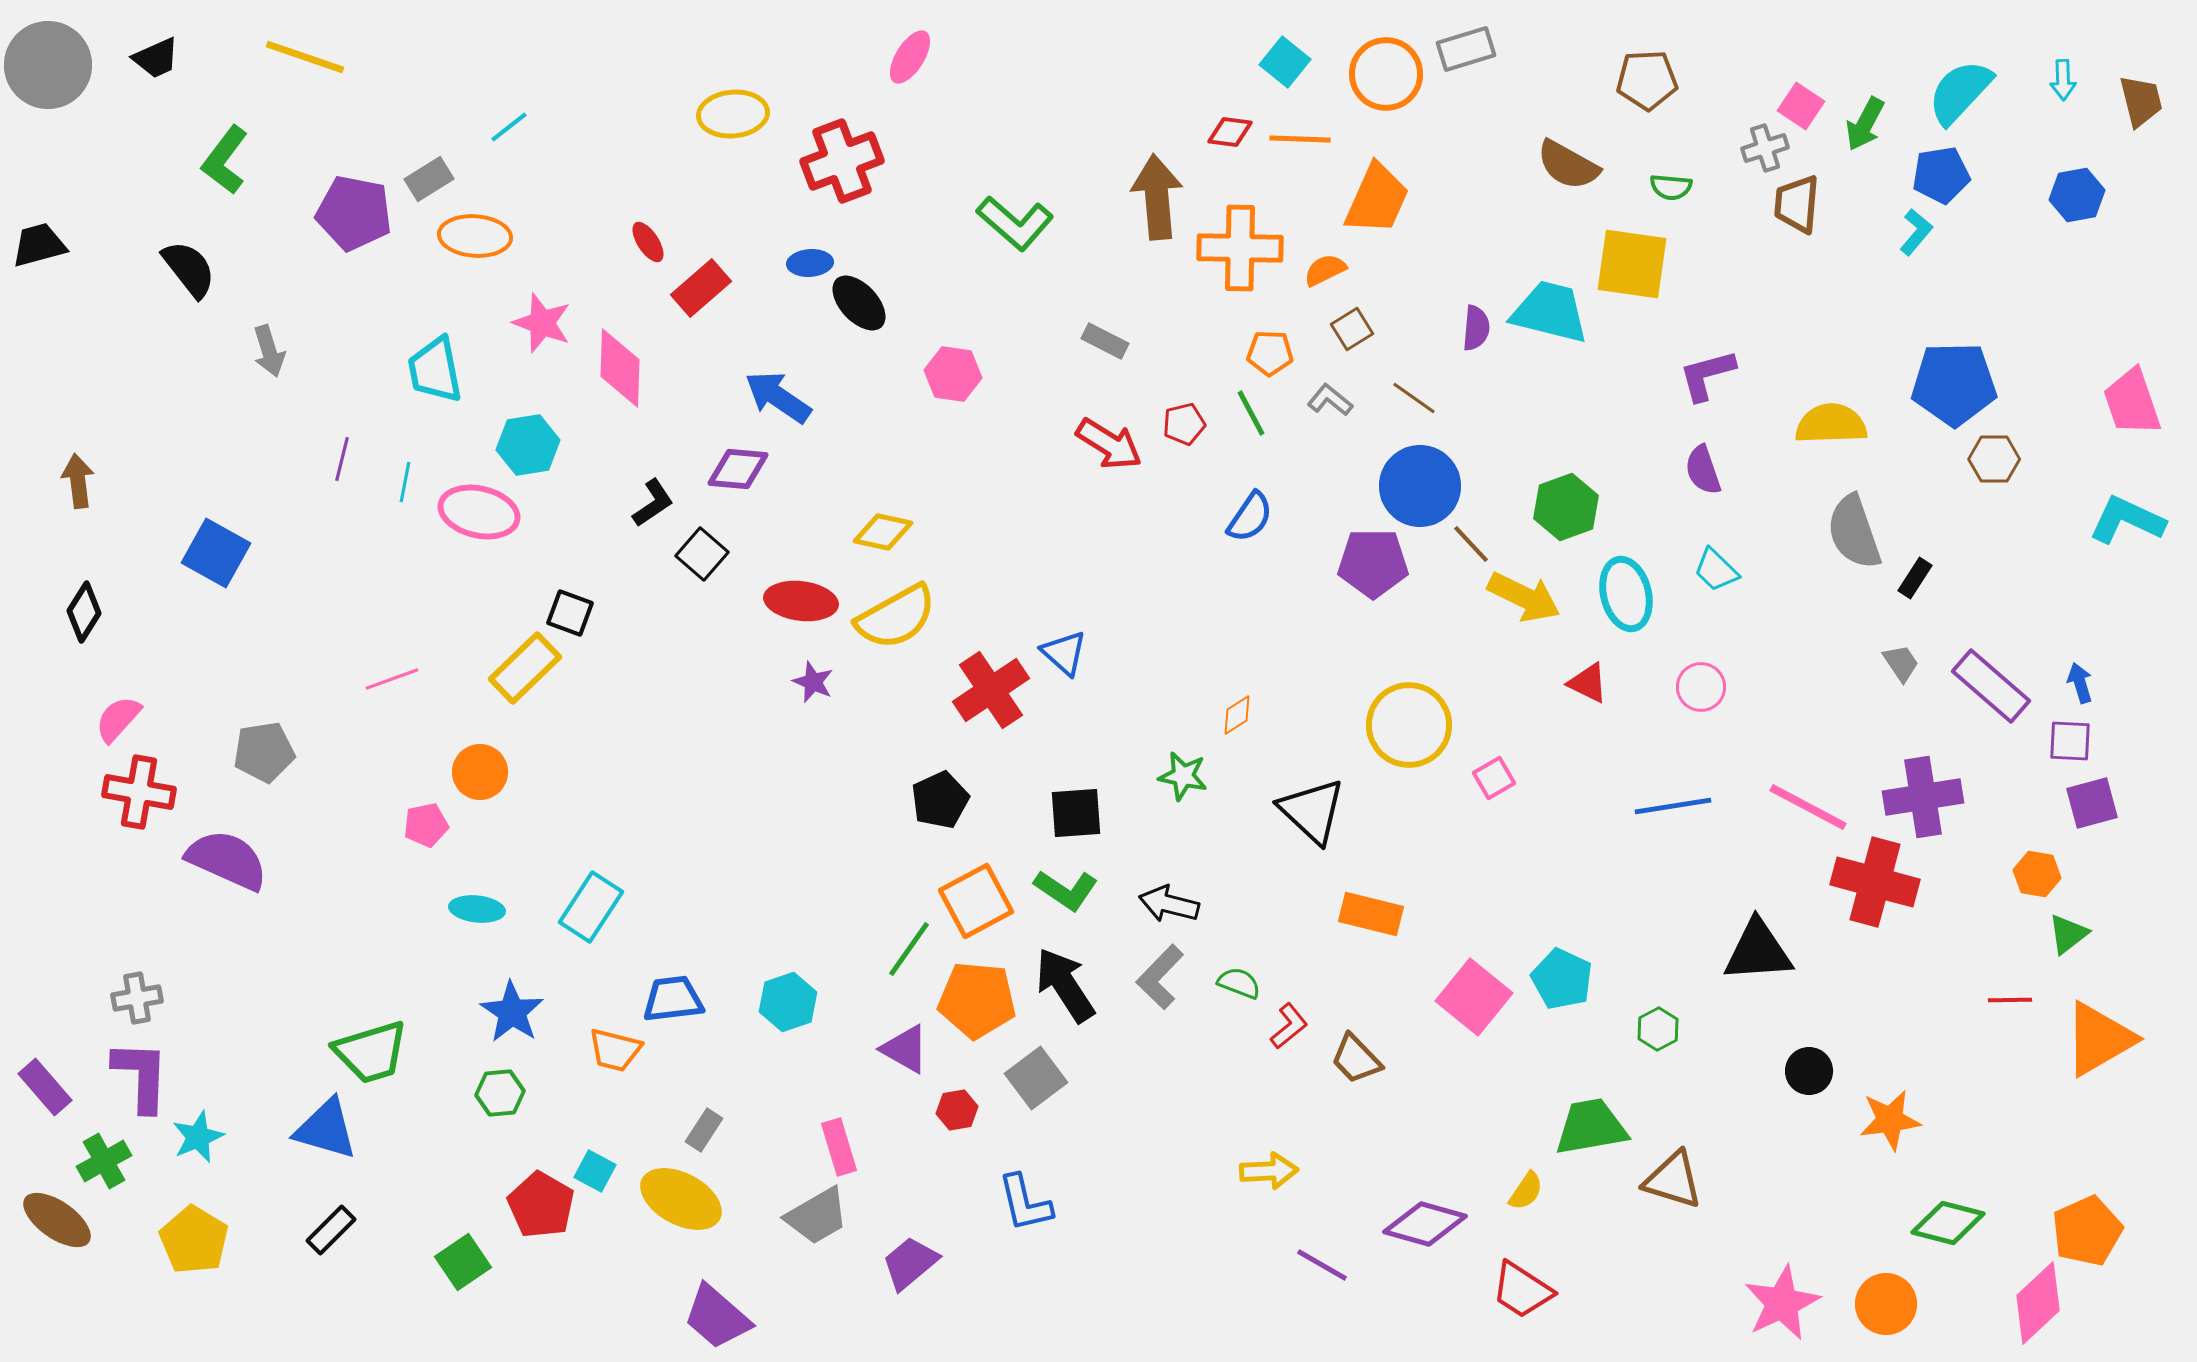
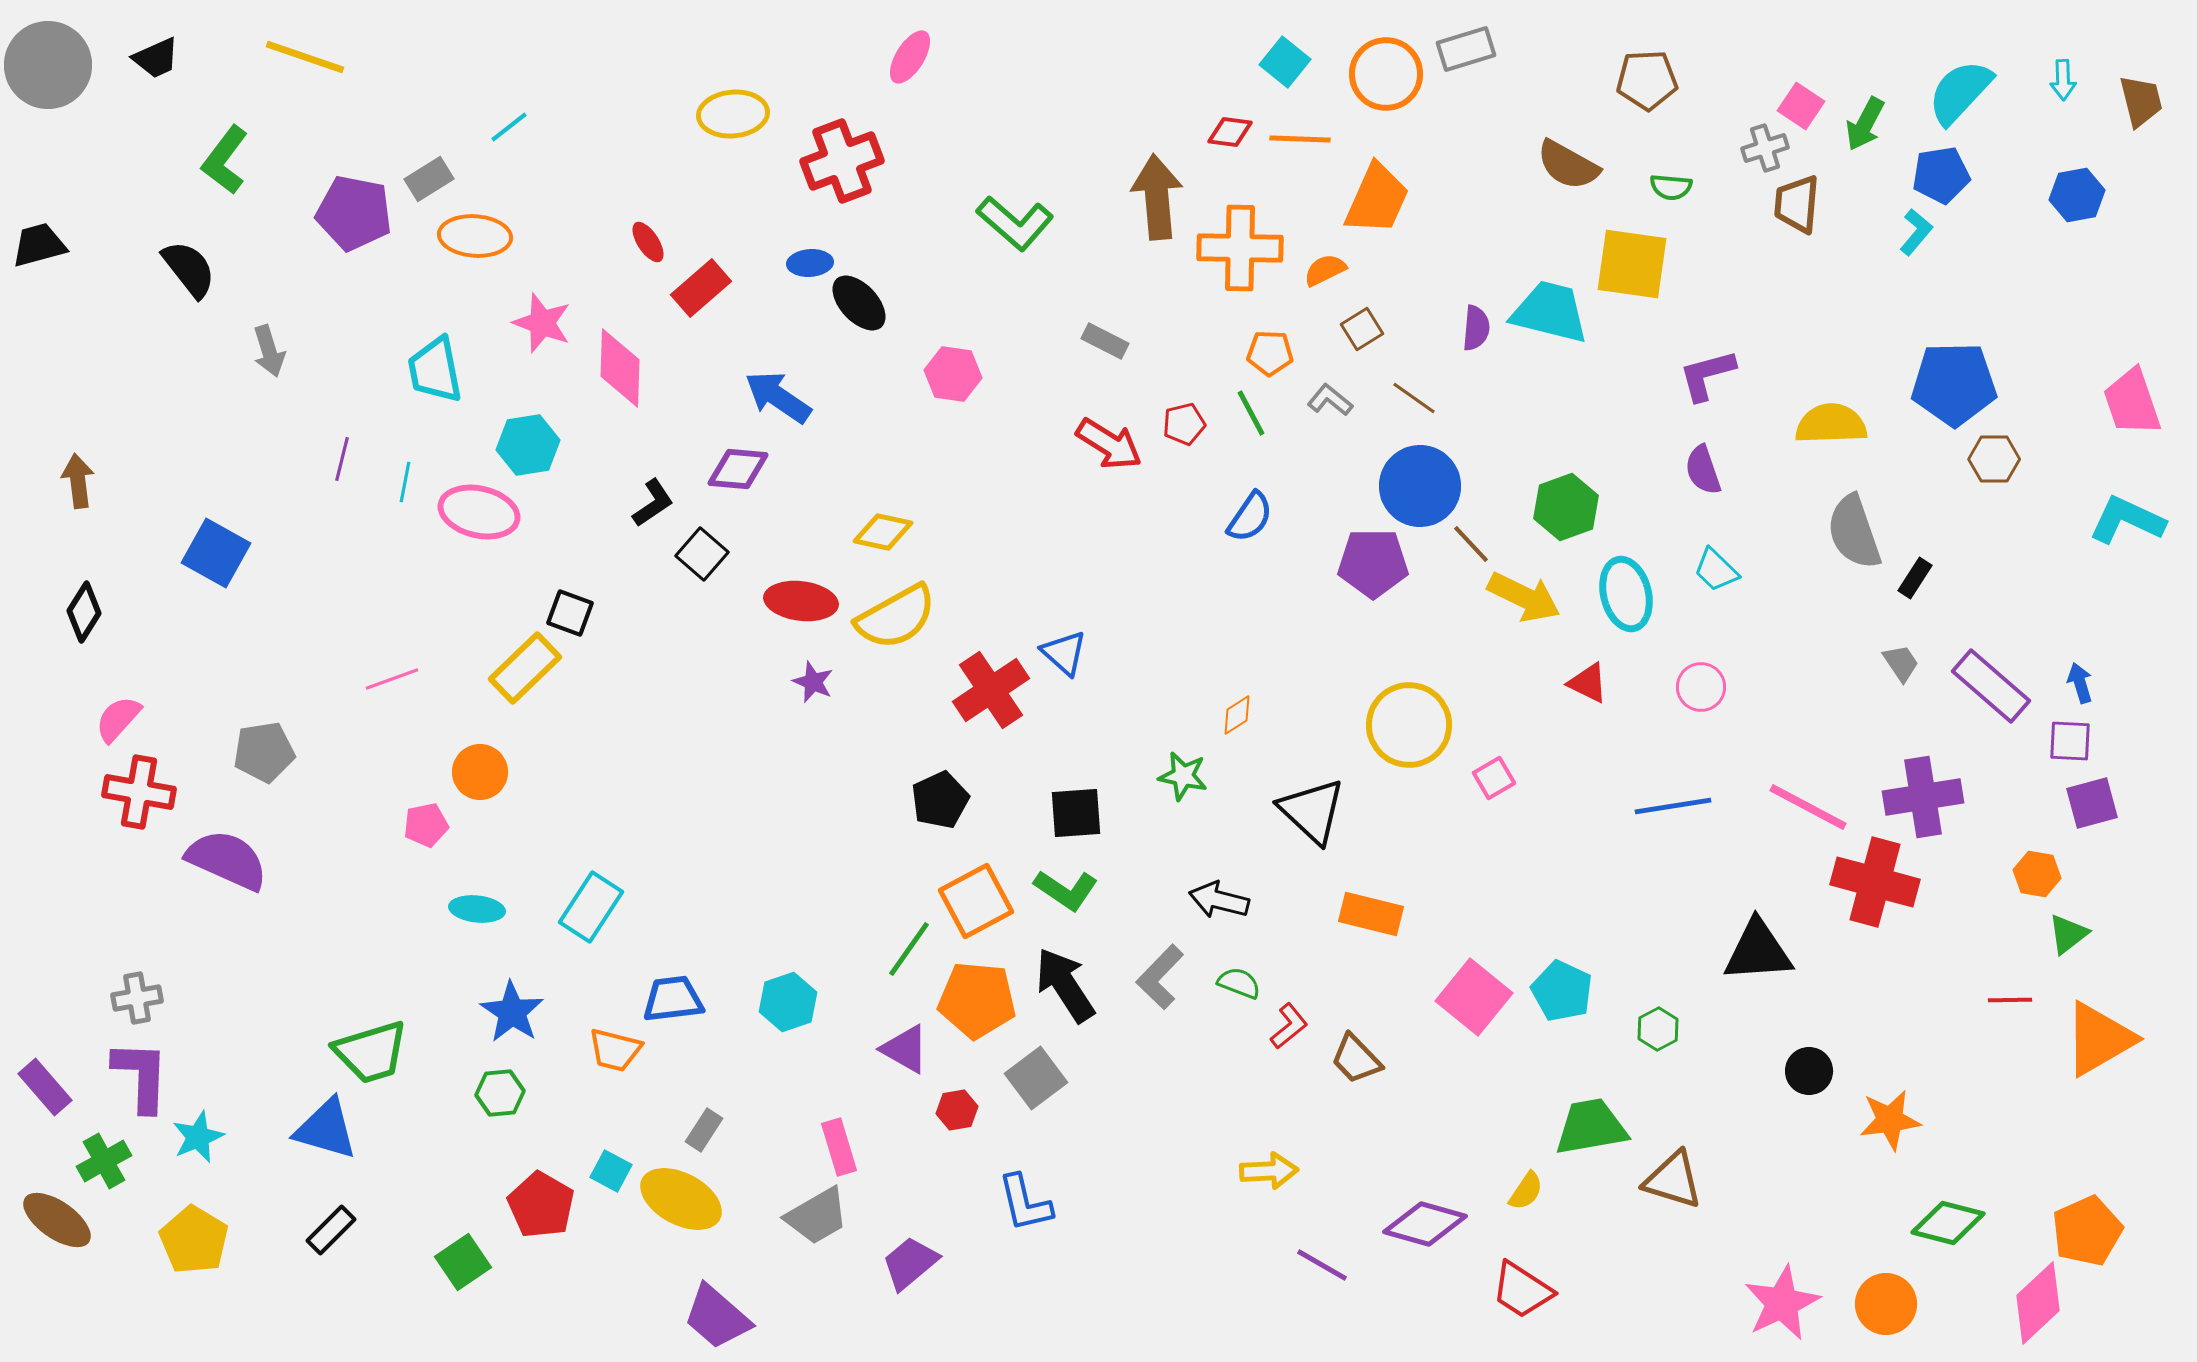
brown square at (1352, 329): moved 10 px right
black arrow at (1169, 904): moved 50 px right, 4 px up
cyan pentagon at (1562, 979): moved 12 px down
cyan square at (595, 1171): moved 16 px right
